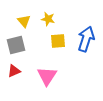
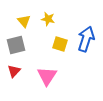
yellow square: moved 2 px right, 3 px down; rotated 21 degrees clockwise
red triangle: rotated 24 degrees counterclockwise
